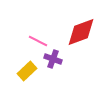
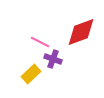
pink line: moved 2 px right, 1 px down
yellow rectangle: moved 4 px right, 3 px down
